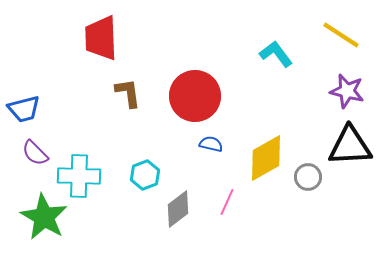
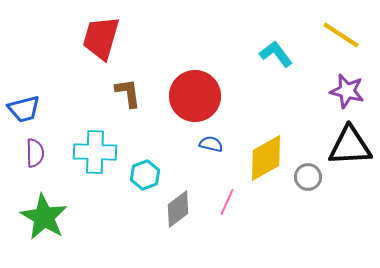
red trapezoid: rotated 18 degrees clockwise
purple semicircle: rotated 136 degrees counterclockwise
cyan cross: moved 16 px right, 24 px up
